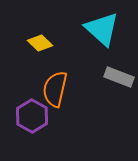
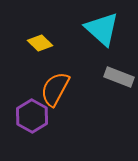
orange semicircle: rotated 15 degrees clockwise
